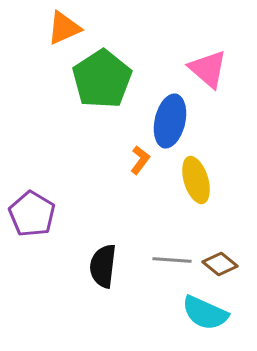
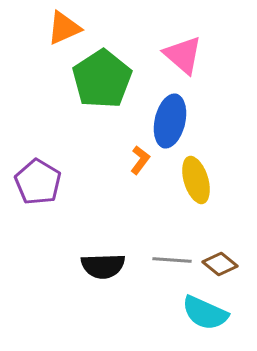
pink triangle: moved 25 px left, 14 px up
purple pentagon: moved 6 px right, 32 px up
black semicircle: rotated 99 degrees counterclockwise
